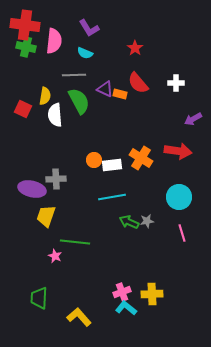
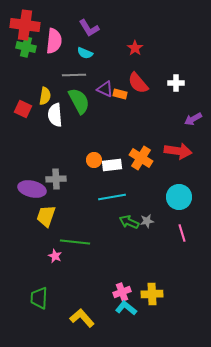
yellow L-shape: moved 3 px right, 1 px down
